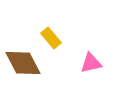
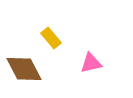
brown diamond: moved 1 px right, 6 px down
